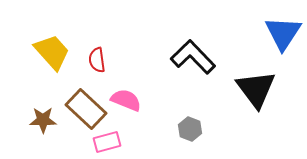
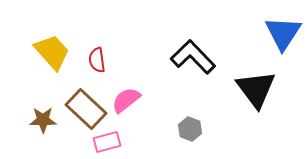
pink semicircle: rotated 60 degrees counterclockwise
